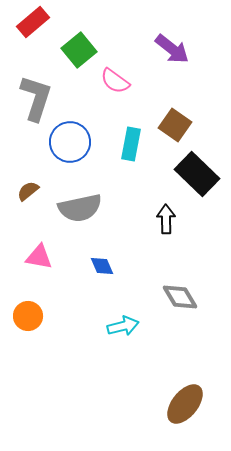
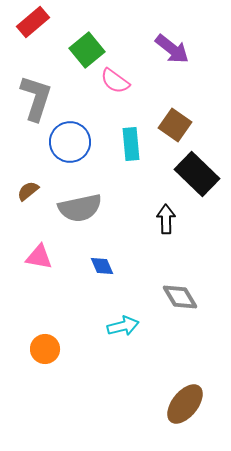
green square: moved 8 px right
cyan rectangle: rotated 16 degrees counterclockwise
orange circle: moved 17 px right, 33 px down
